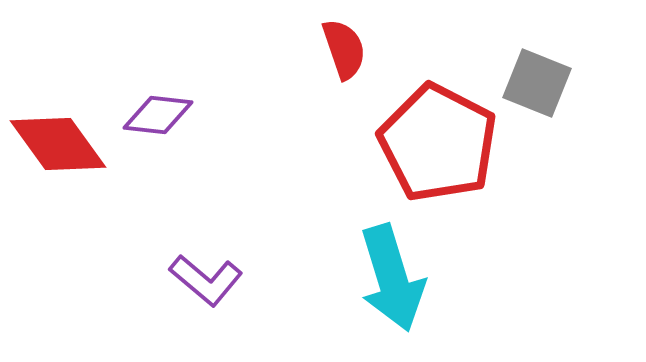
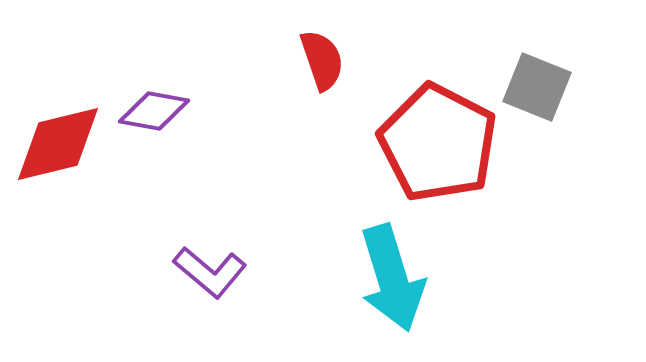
red semicircle: moved 22 px left, 11 px down
gray square: moved 4 px down
purple diamond: moved 4 px left, 4 px up; rotated 4 degrees clockwise
red diamond: rotated 68 degrees counterclockwise
purple L-shape: moved 4 px right, 8 px up
